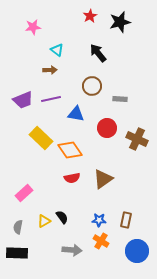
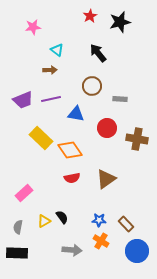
brown cross: rotated 15 degrees counterclockwise
brown triangle: moved 3 px right
brown rectangle: moved 4 px down; rotated 56 degrees counterclockwise
